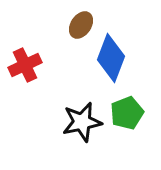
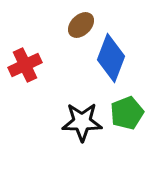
brown ellipse: rotated 12 degrees clockwise
black star: rotated 12 degrees clockwise
